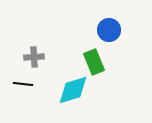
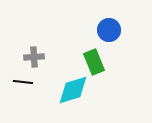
black line: moved 2 px up
